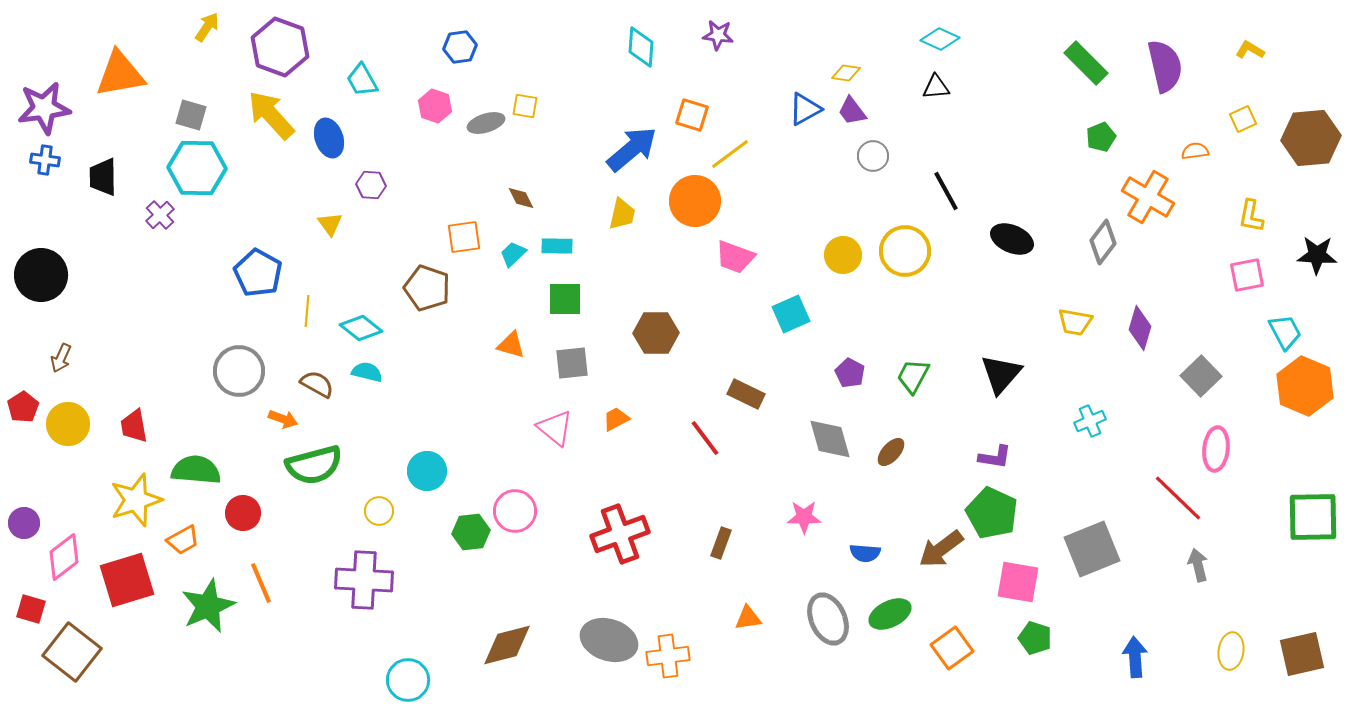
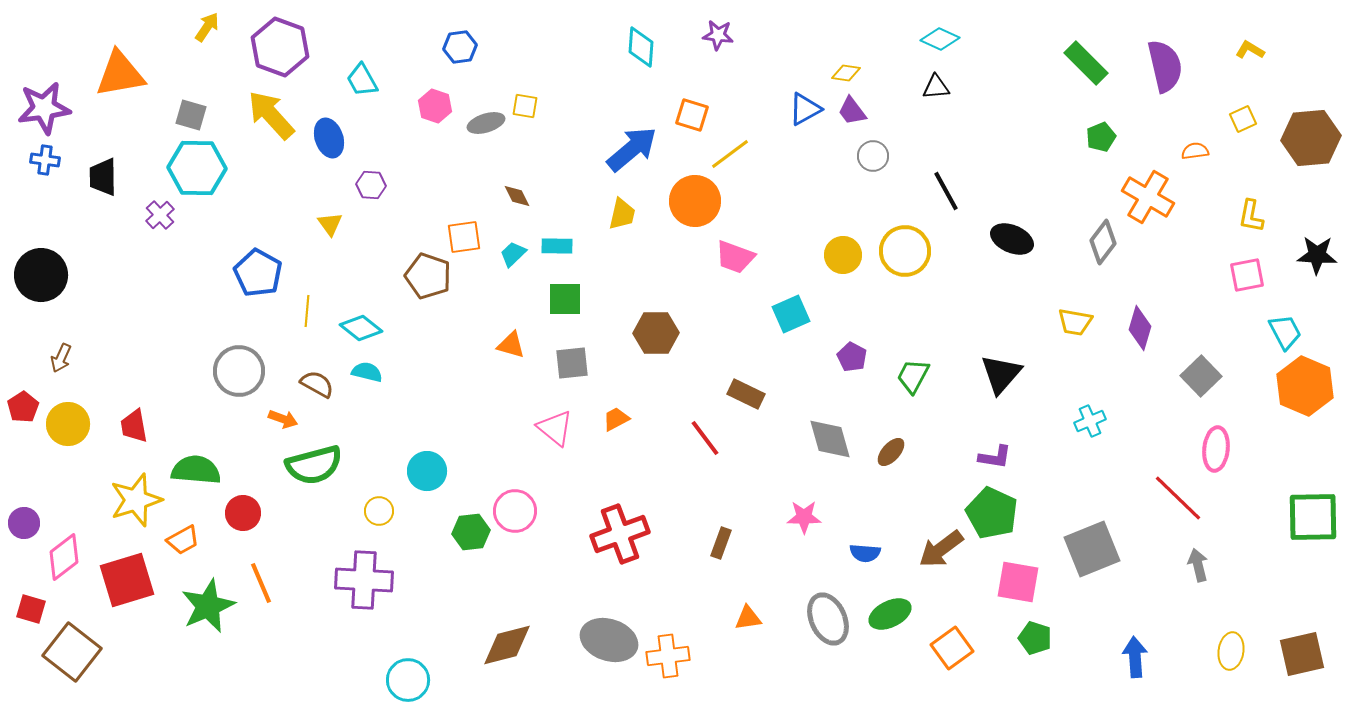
brown diamond at (521, 198): moved 4 px left, 2 px up
brown pentagon at (427, 288): moved 1 px right, 12 px up
purple pentagon at (850, 373): moved 2 px right, 16 px up
